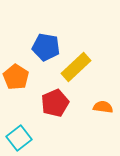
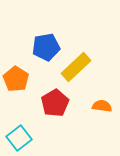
blue pentagon: rotated 20 degrees counterclockwise
orange pentagon: moved 2 px down
red pentagon: rotated 8 degrees counterclockwise
orange semicircle: moved 1 px left, 1 px up
